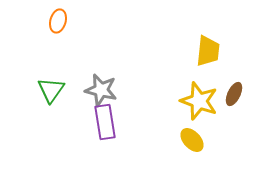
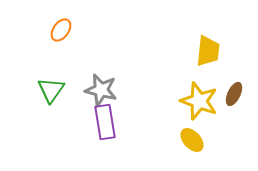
orange ellipse: moved 3 px right, 9 px down; rotated 20 degrees clockwise
